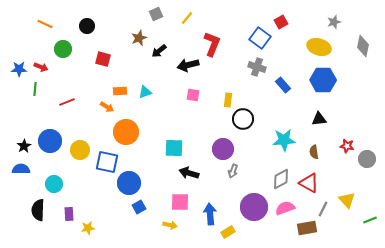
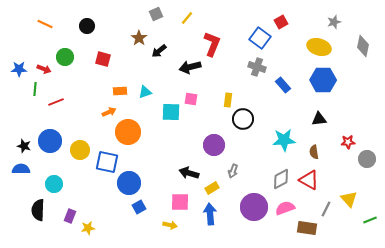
brown star at (139, 38): rotated 14 degrees counterclockwise
green circle at (63, 49): moved 2 px right, 8 px down
black arrow at (188, 65): moved 2 px right, 2 px down
red arrow at (41, 67): moved 3 px right, 2 px down
pink square at (193, 95): moved 2 px left, 4 px down
red line at (67, 102): moved 11 px left
orange arrow at (107, 107): moved 2 px right, 5 px down; rotated 56 degrees counterclockwise
orange circle at (126, 132): moved 2 px right
black star at (24, 146): rotated 24 degrees counterclockwise
red star at (347, 146): moved 1 px right, 4 px up; rotated 16 degrees counterclockwise
cyan square at (174, 148): moved 3 px left, 36 px up
purple circle at (223, 149): moved 9 px left, 4 px up
red triangle at (309, 183): moved 3 px up
yellow triangle at (347, 200): moved 2 px right, 1 px up
gray line at (323, 209): moved 3 px right
purple rectangle at (69, 214): moved 1 px right, 2 px down; rotated 24 degrees clockwise
brown rectangle at (307, 228): rotated 18 degrees clockwise
yellow rectangle at (228, 232): moved 16 px left, 44 px up
